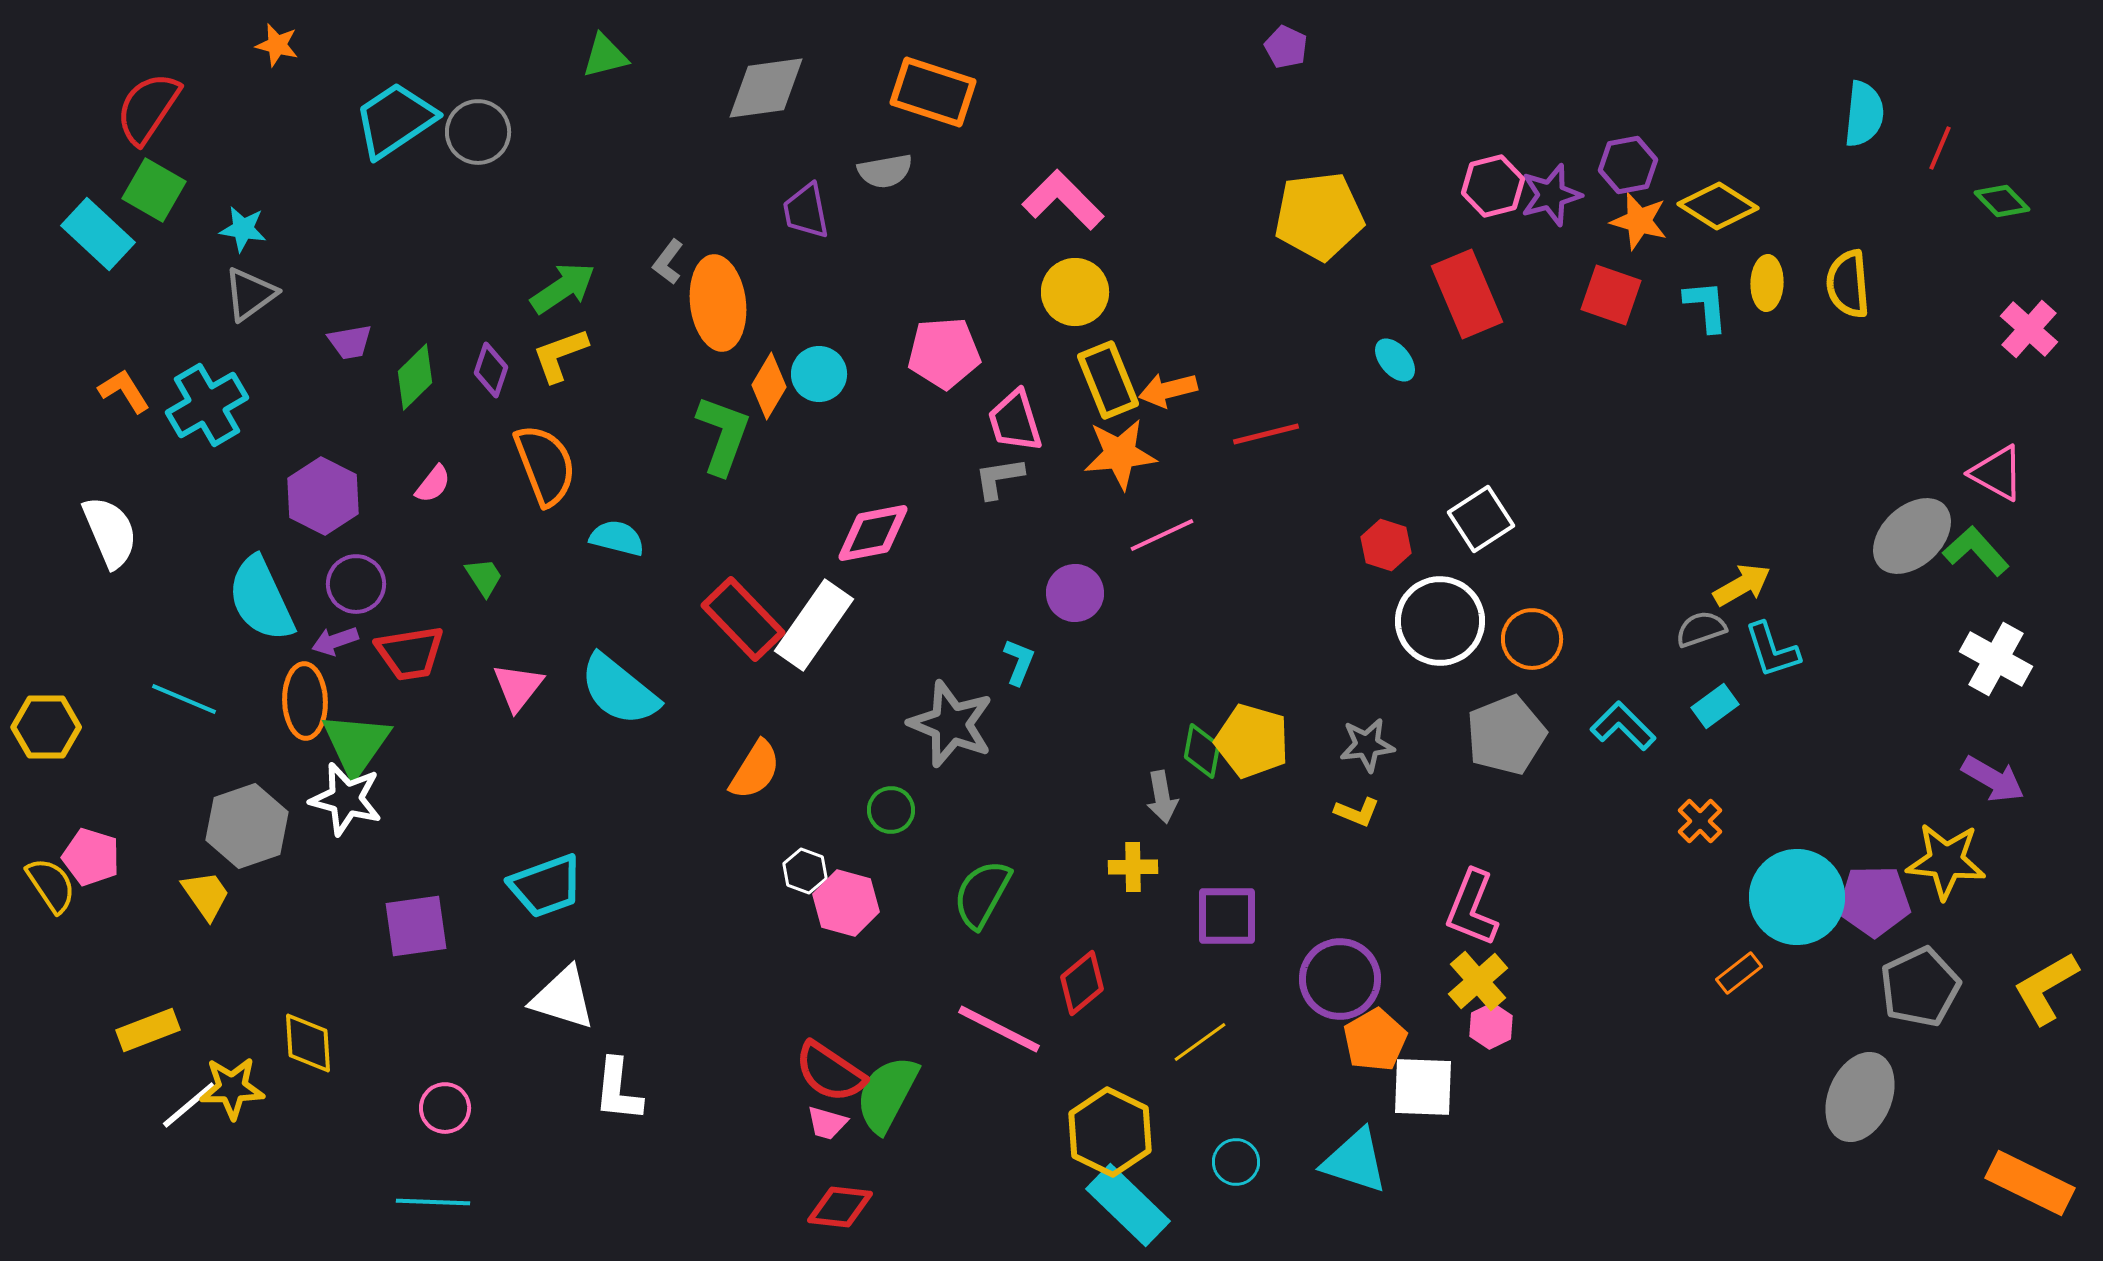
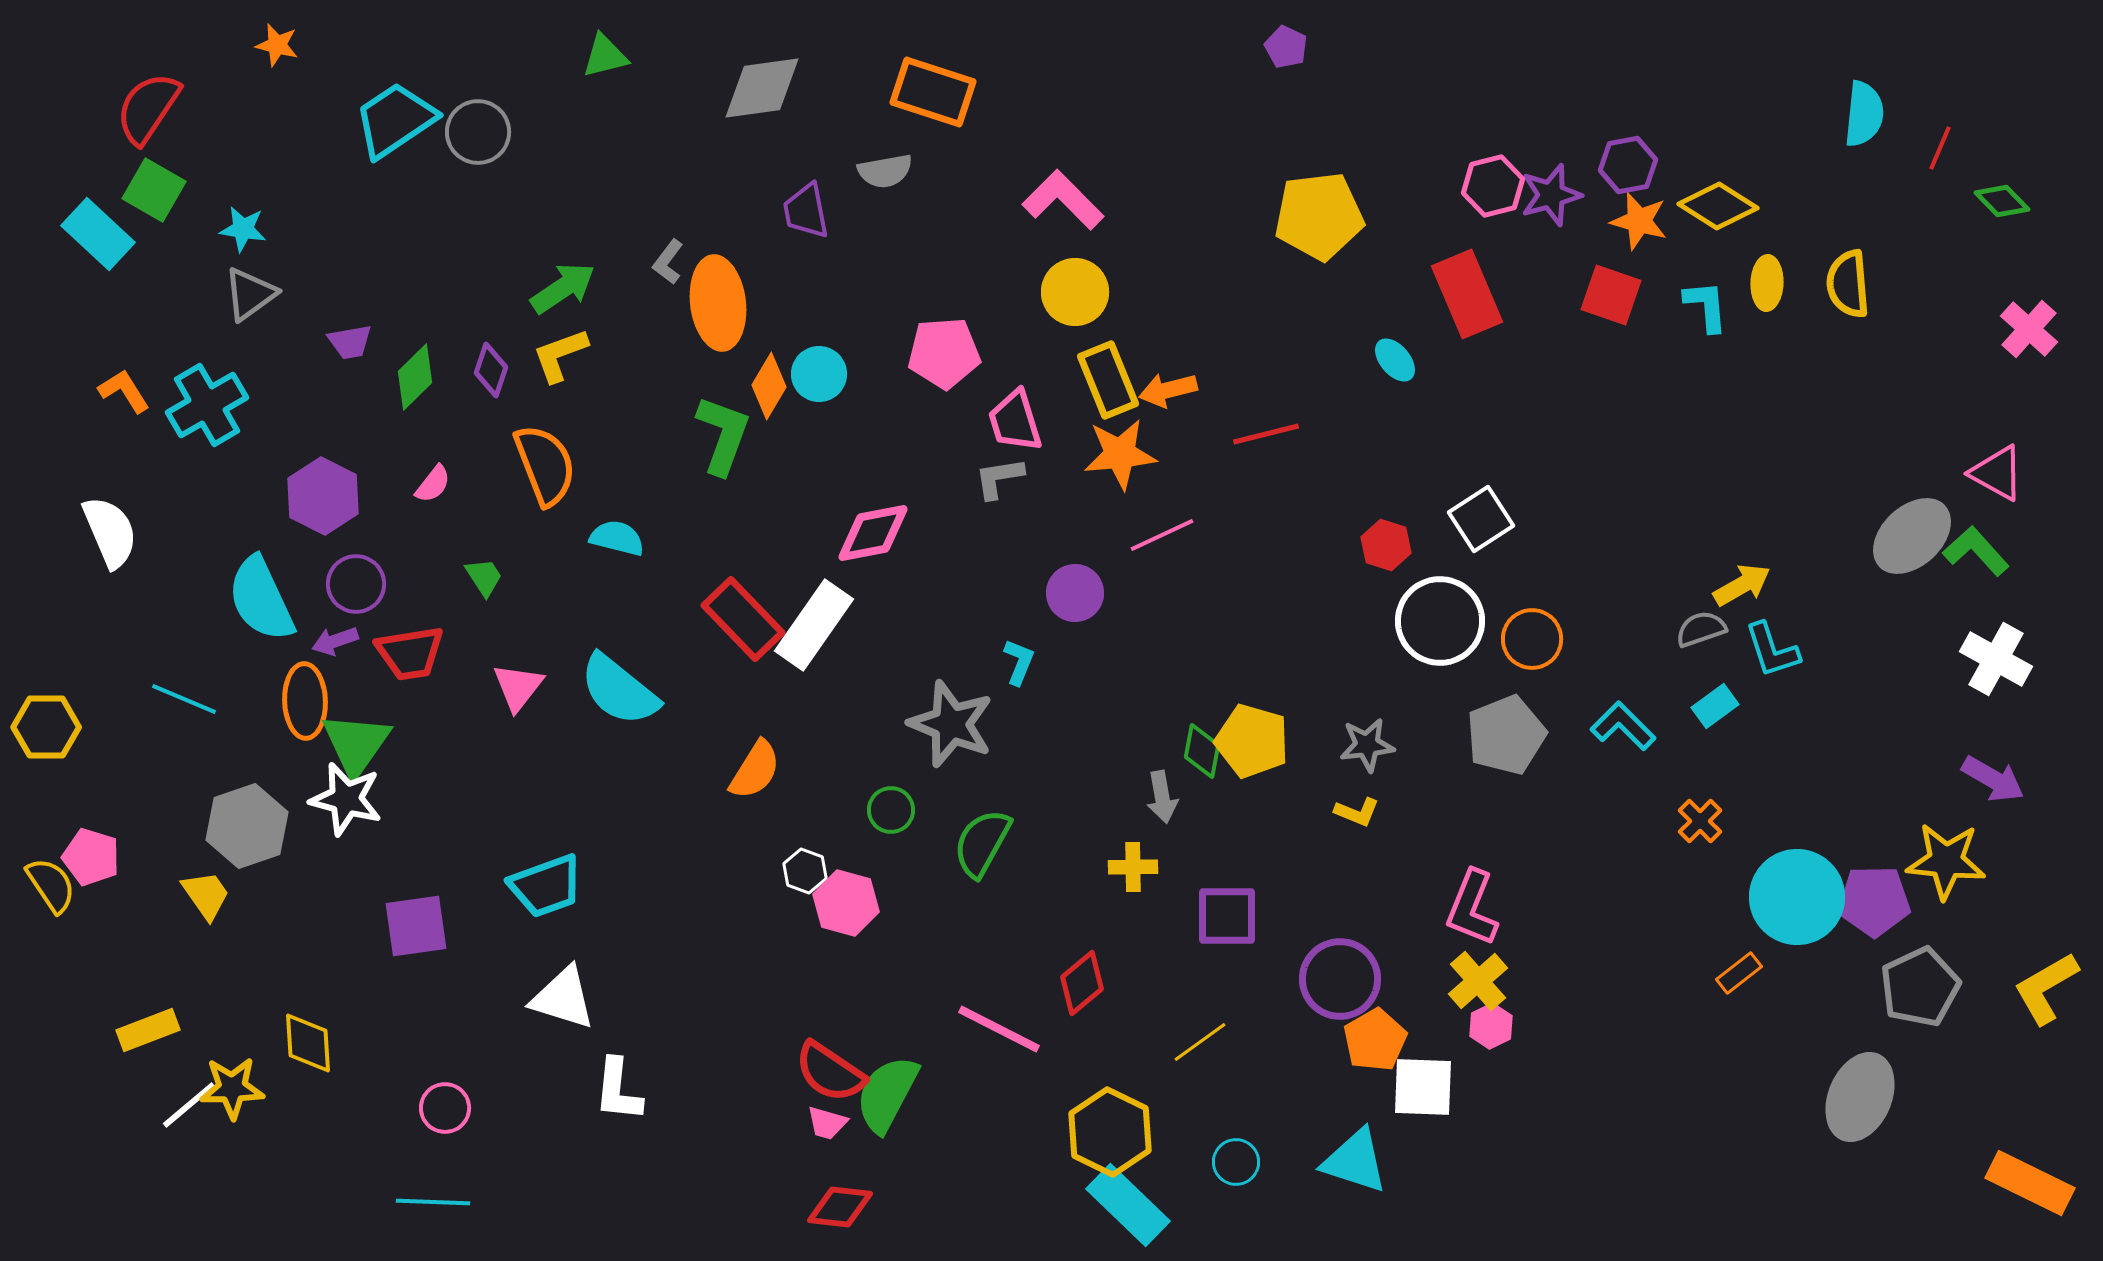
gray diamond at (766, 88): moved 4 px left
green semicircle at (982, 894): moved 51 px up
